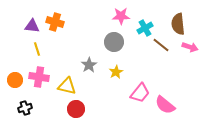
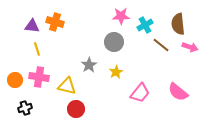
cyan cross: moved 3 px up
pink semicircle: moved 13 px right, 13 px up
